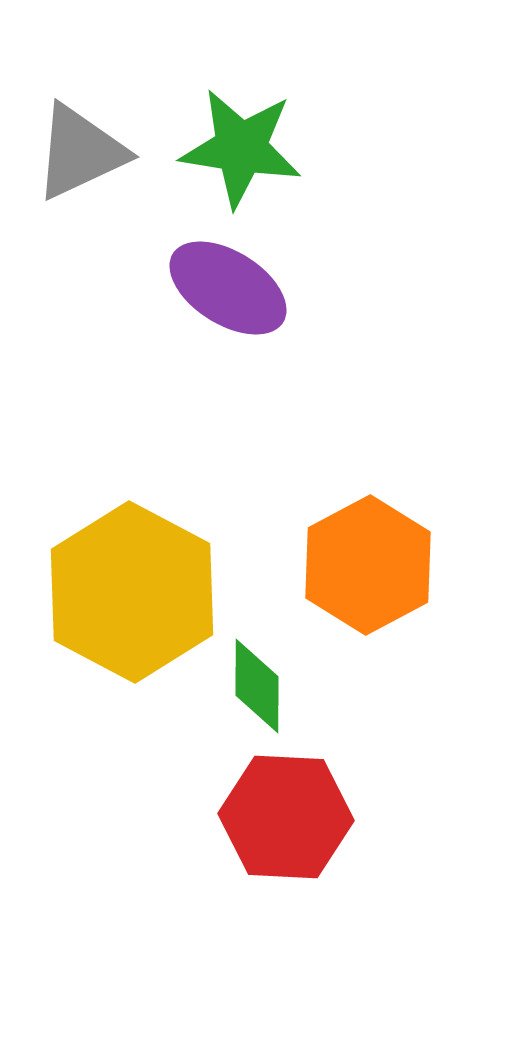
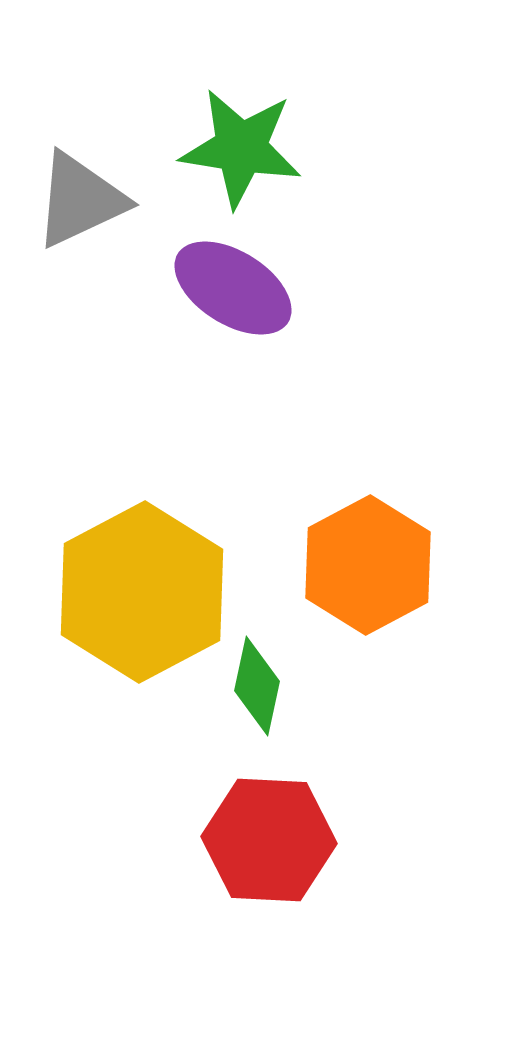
gray triangle: moved 48 px down
purple ellipse: moved 5 px right
yellow hexagon: moved 10 px right; rotated 4 degrees clockwise
green diamond: rotated 12 degrees clockwise
red hexagon: moved 17 px left, 23 px down
